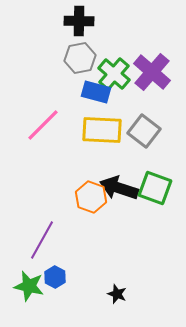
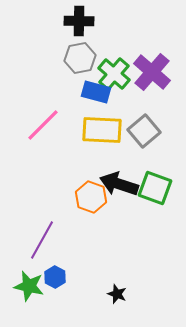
gray square: rotated 12 degrees clockwise
black arrow: moved 4 px up
